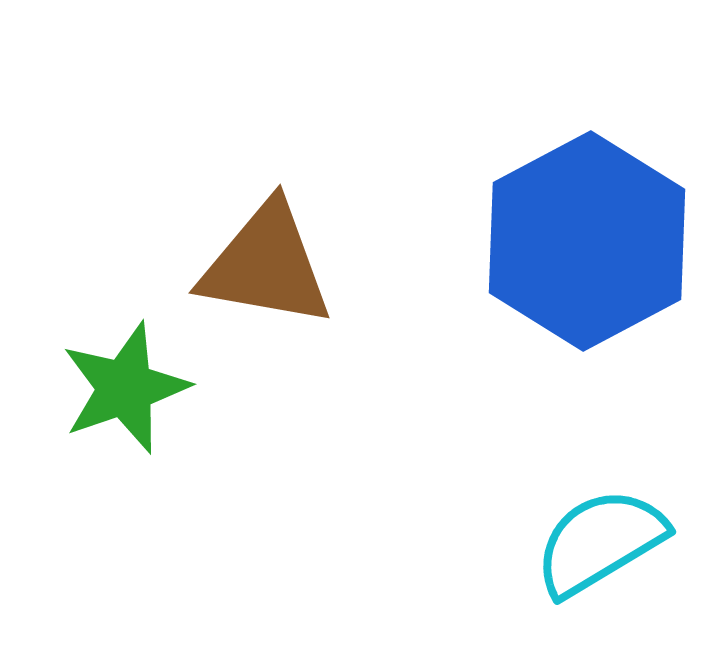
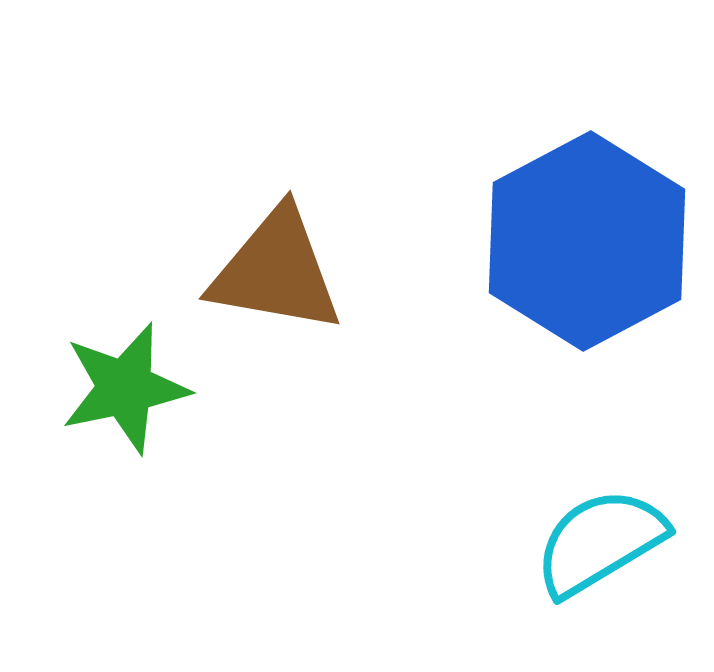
brown triangle: moved 10 px right, 6 px down
green star: rotated 7 degrees clockwise
